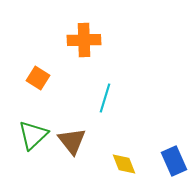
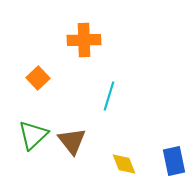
orange square: rotated 15 degrees clockwise
cyan line: moved 4 px right, 2 px up
blue rectangle: rotated 12 degrees clockwise
